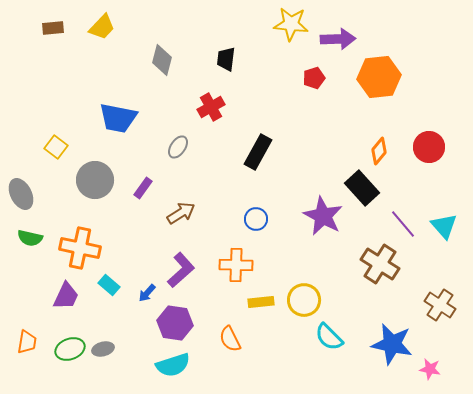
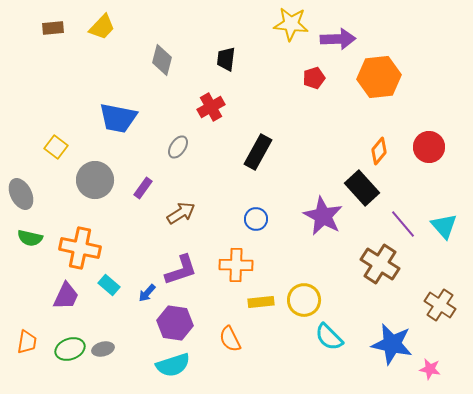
purple L-shape at (181, 270): rotated 24 degrees clockwise
